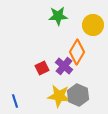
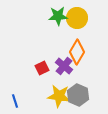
yellow circle: moved 16 px left, 7 px up
